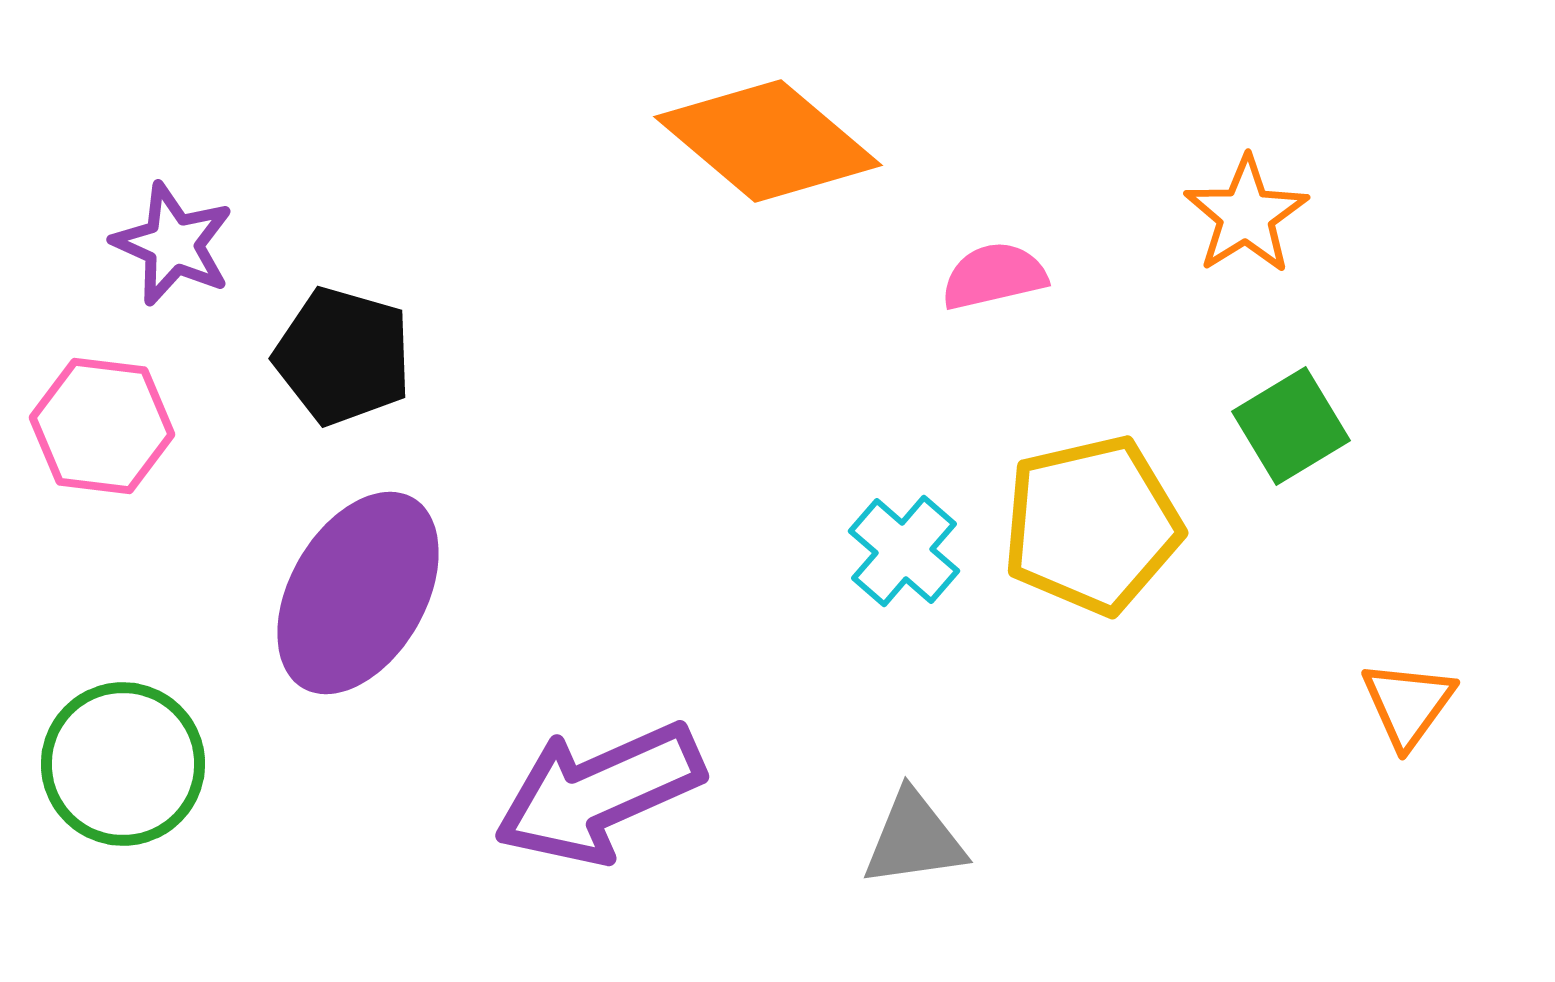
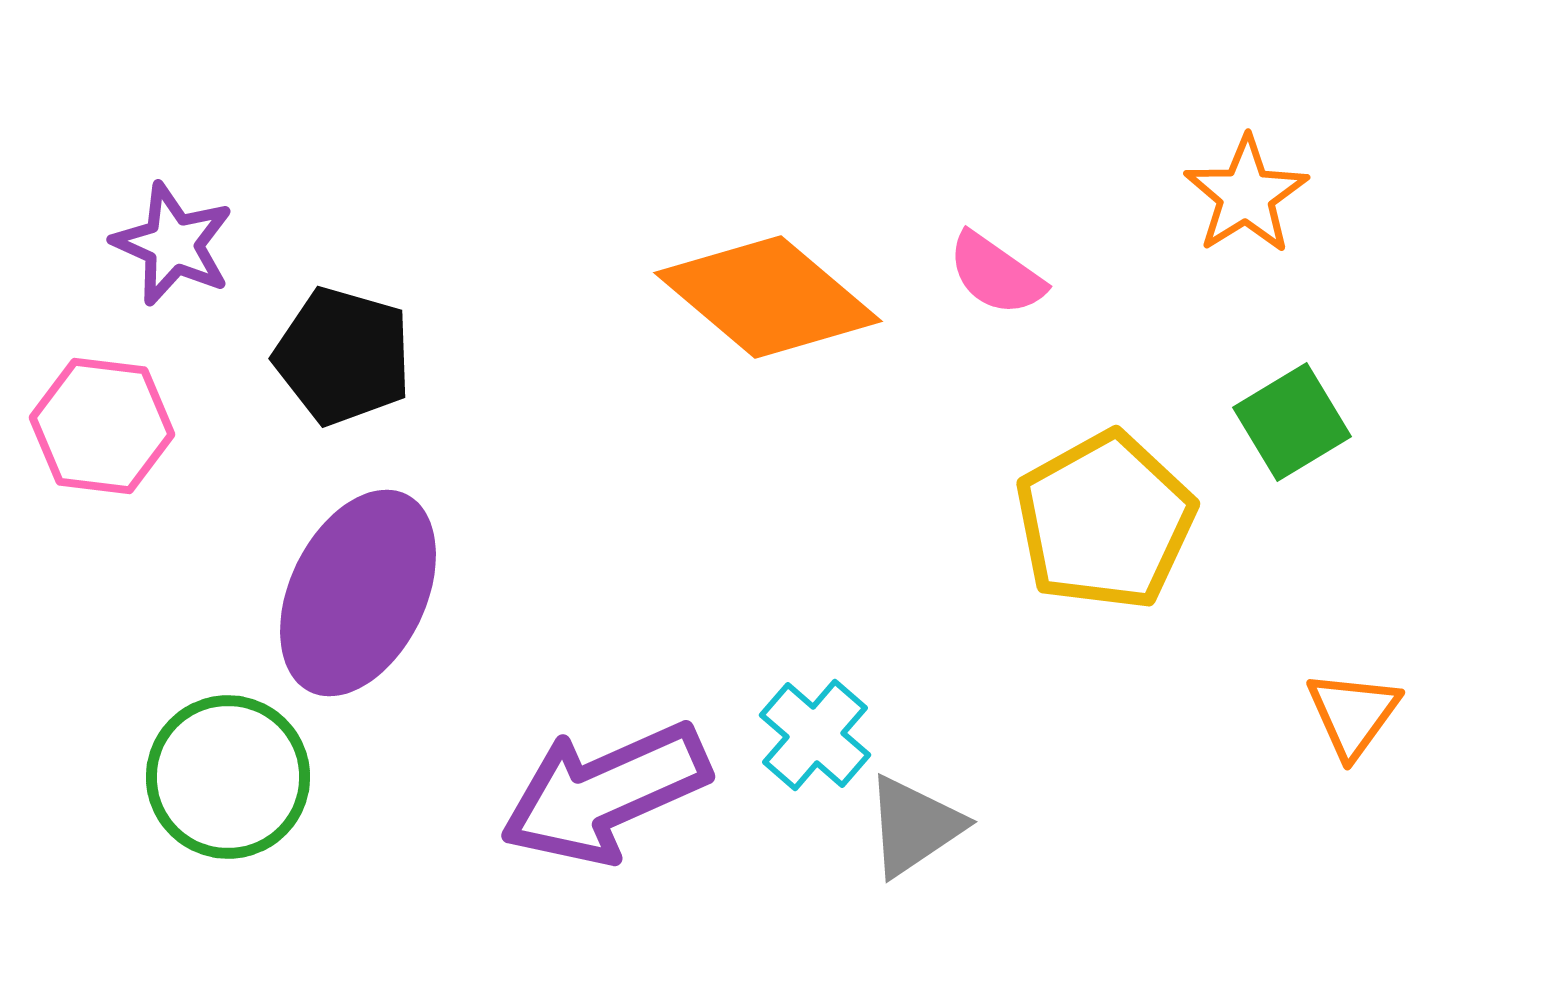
orange diamond: moved 156 px down
orange star: moved 20 px up
pink semicircle: moved 2 px right, 2 px up; rotated 132 degrees counterclockwise
green square: moved 1 px right, 4 px up
yellow pentagon: moved 13 px right, 4 px up; rotated 16 degrees counterclockwise
cyan cross: moved 89 px left, 184 px down
purple ellipse: rotated 4 degrees counterclockwise
orange triangle: moved 55 px left, 10 px down
green circle: moved 105 px right, 13 px down
purple arrow: moved 6 px right
gray triangle: moved 13 px up; rotated 26 degrees counterclockwise
